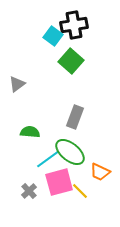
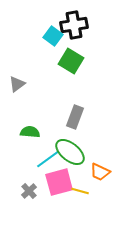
green square: rotated 10 degrees counterclockwise
yellow line: rotated 30 degrees counterclockwise
